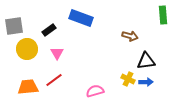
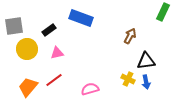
green rectangle: moved 3 px up; rotated 30 degrees clockwise
brown arrow: rotated 77 degrees counterclockwise
pink triangle: rotated 48 degrees clockwise
blue arrow: rotated 80 degrees clockwise
orange trapezoid: rotated 45 degrees counterclockwise
pink semicircle: moved 5 px left, 2 px up
